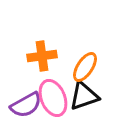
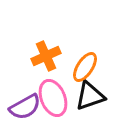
orange cross: moved 4 px right; rotated 16 degrees counterclockwise
black triangle: moved 6 px right
purple semicircle: moved 1 px left, 2 px down
